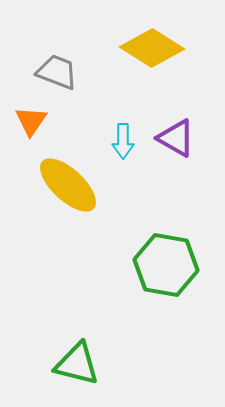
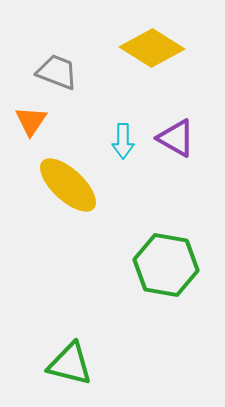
green triangle: moved 7 px left
